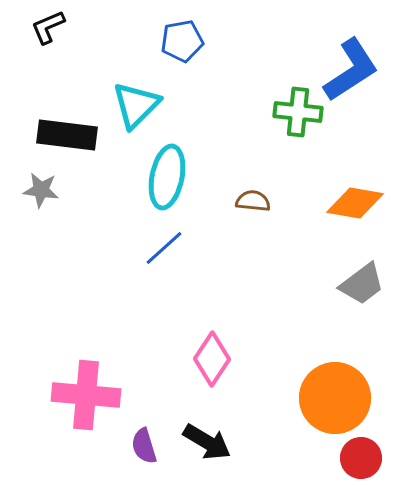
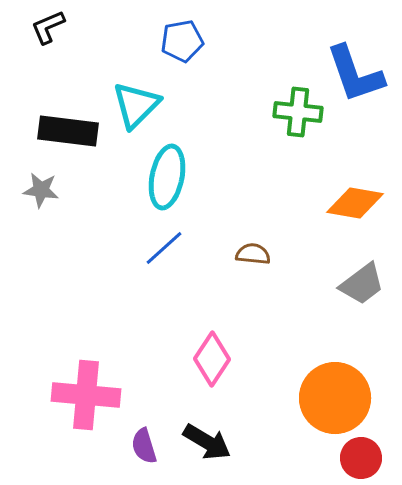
blue L-shape: moved 4 px right, 4 px down; rotated 104 degrees clockwise
black rectangle: moved 1 px right, 4 px up
brown semicircle: moved 53 px down
